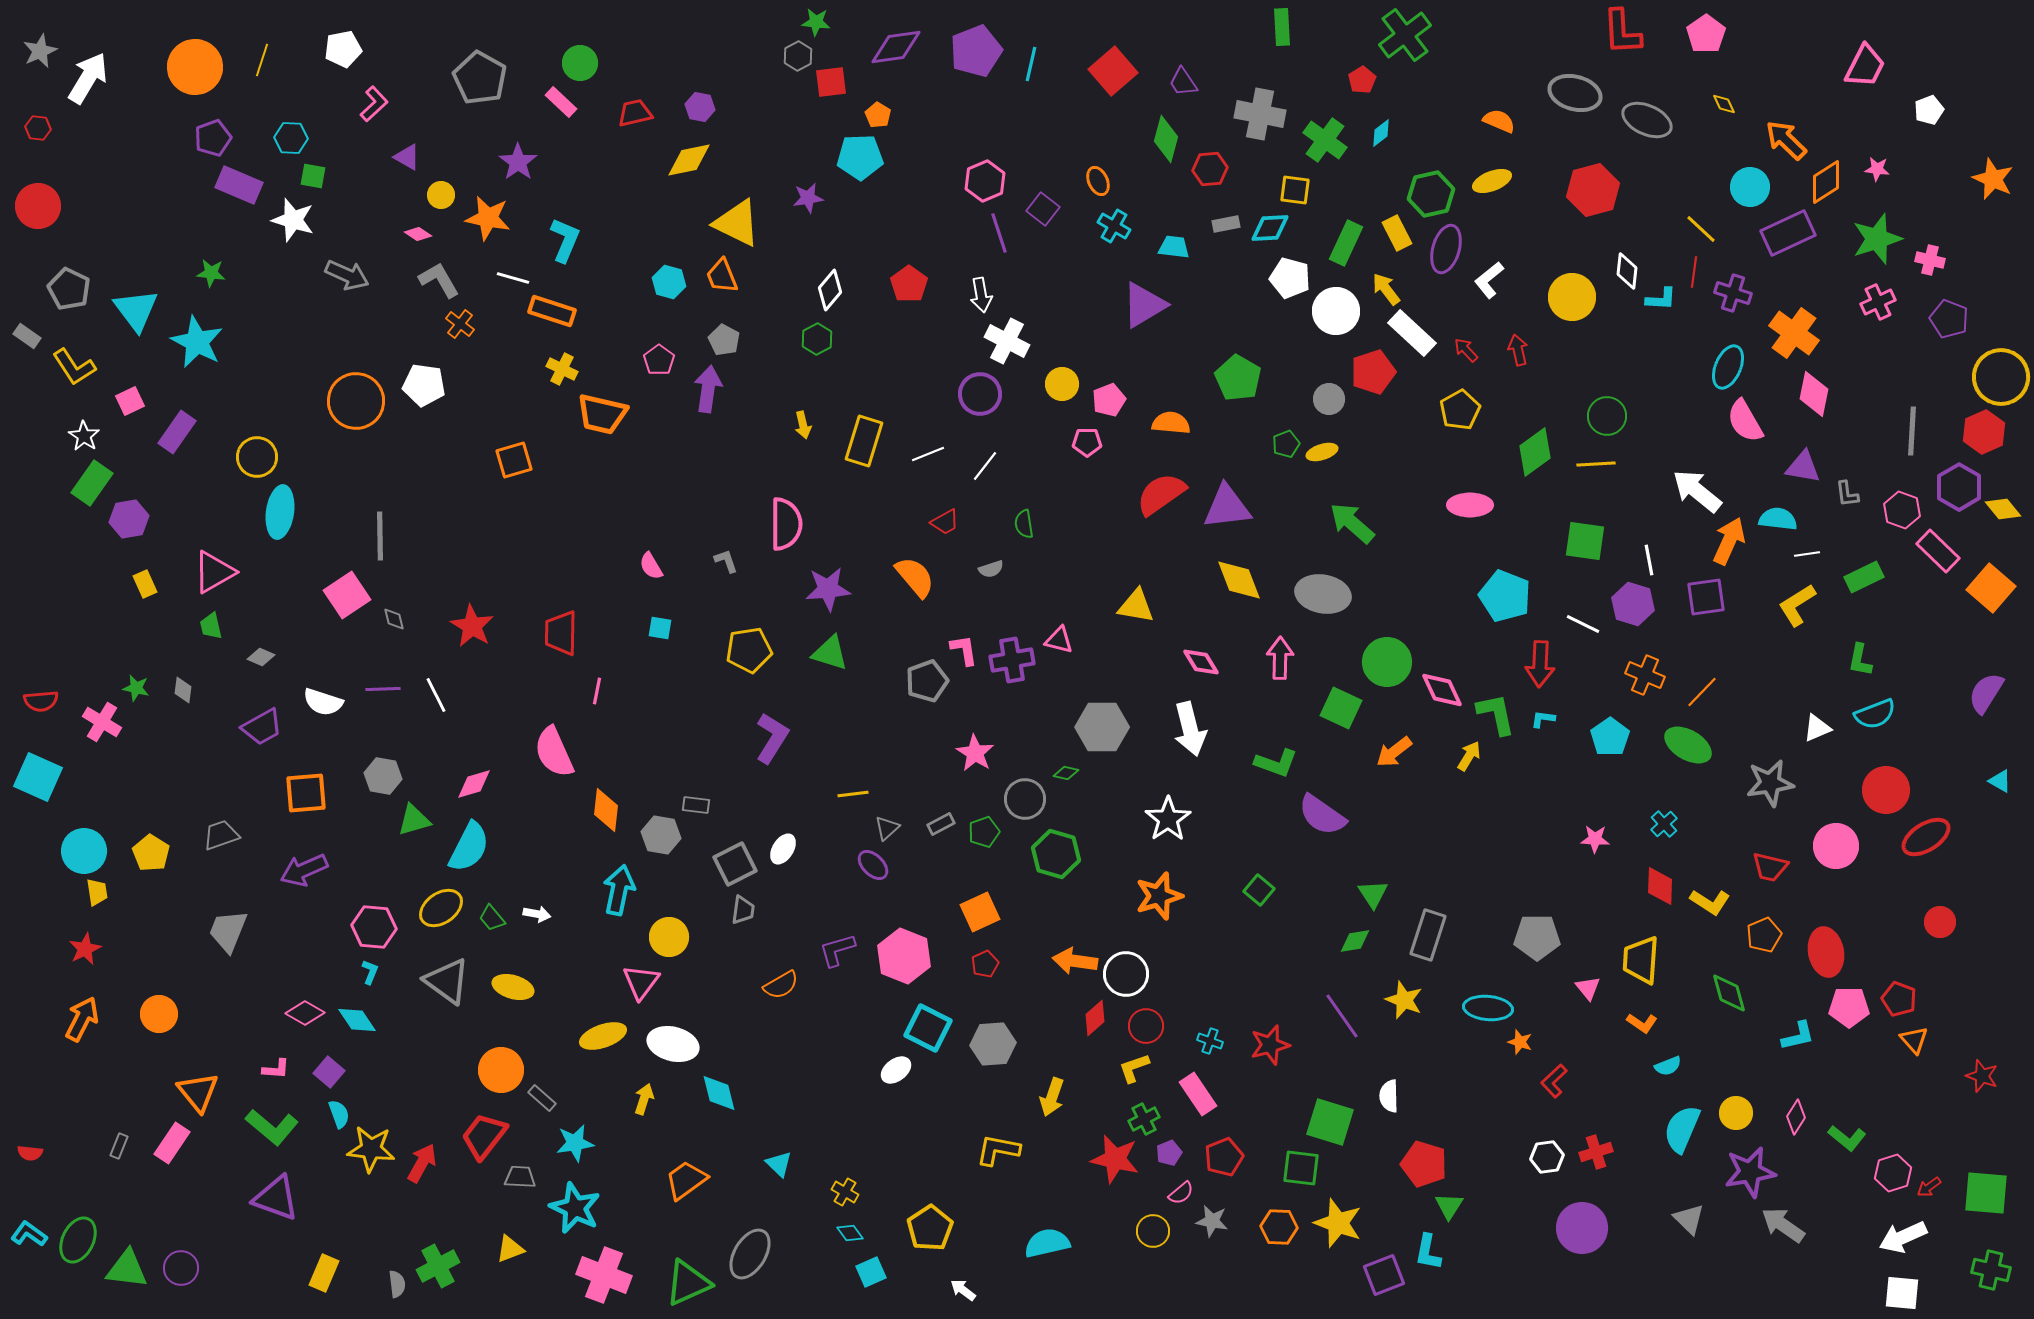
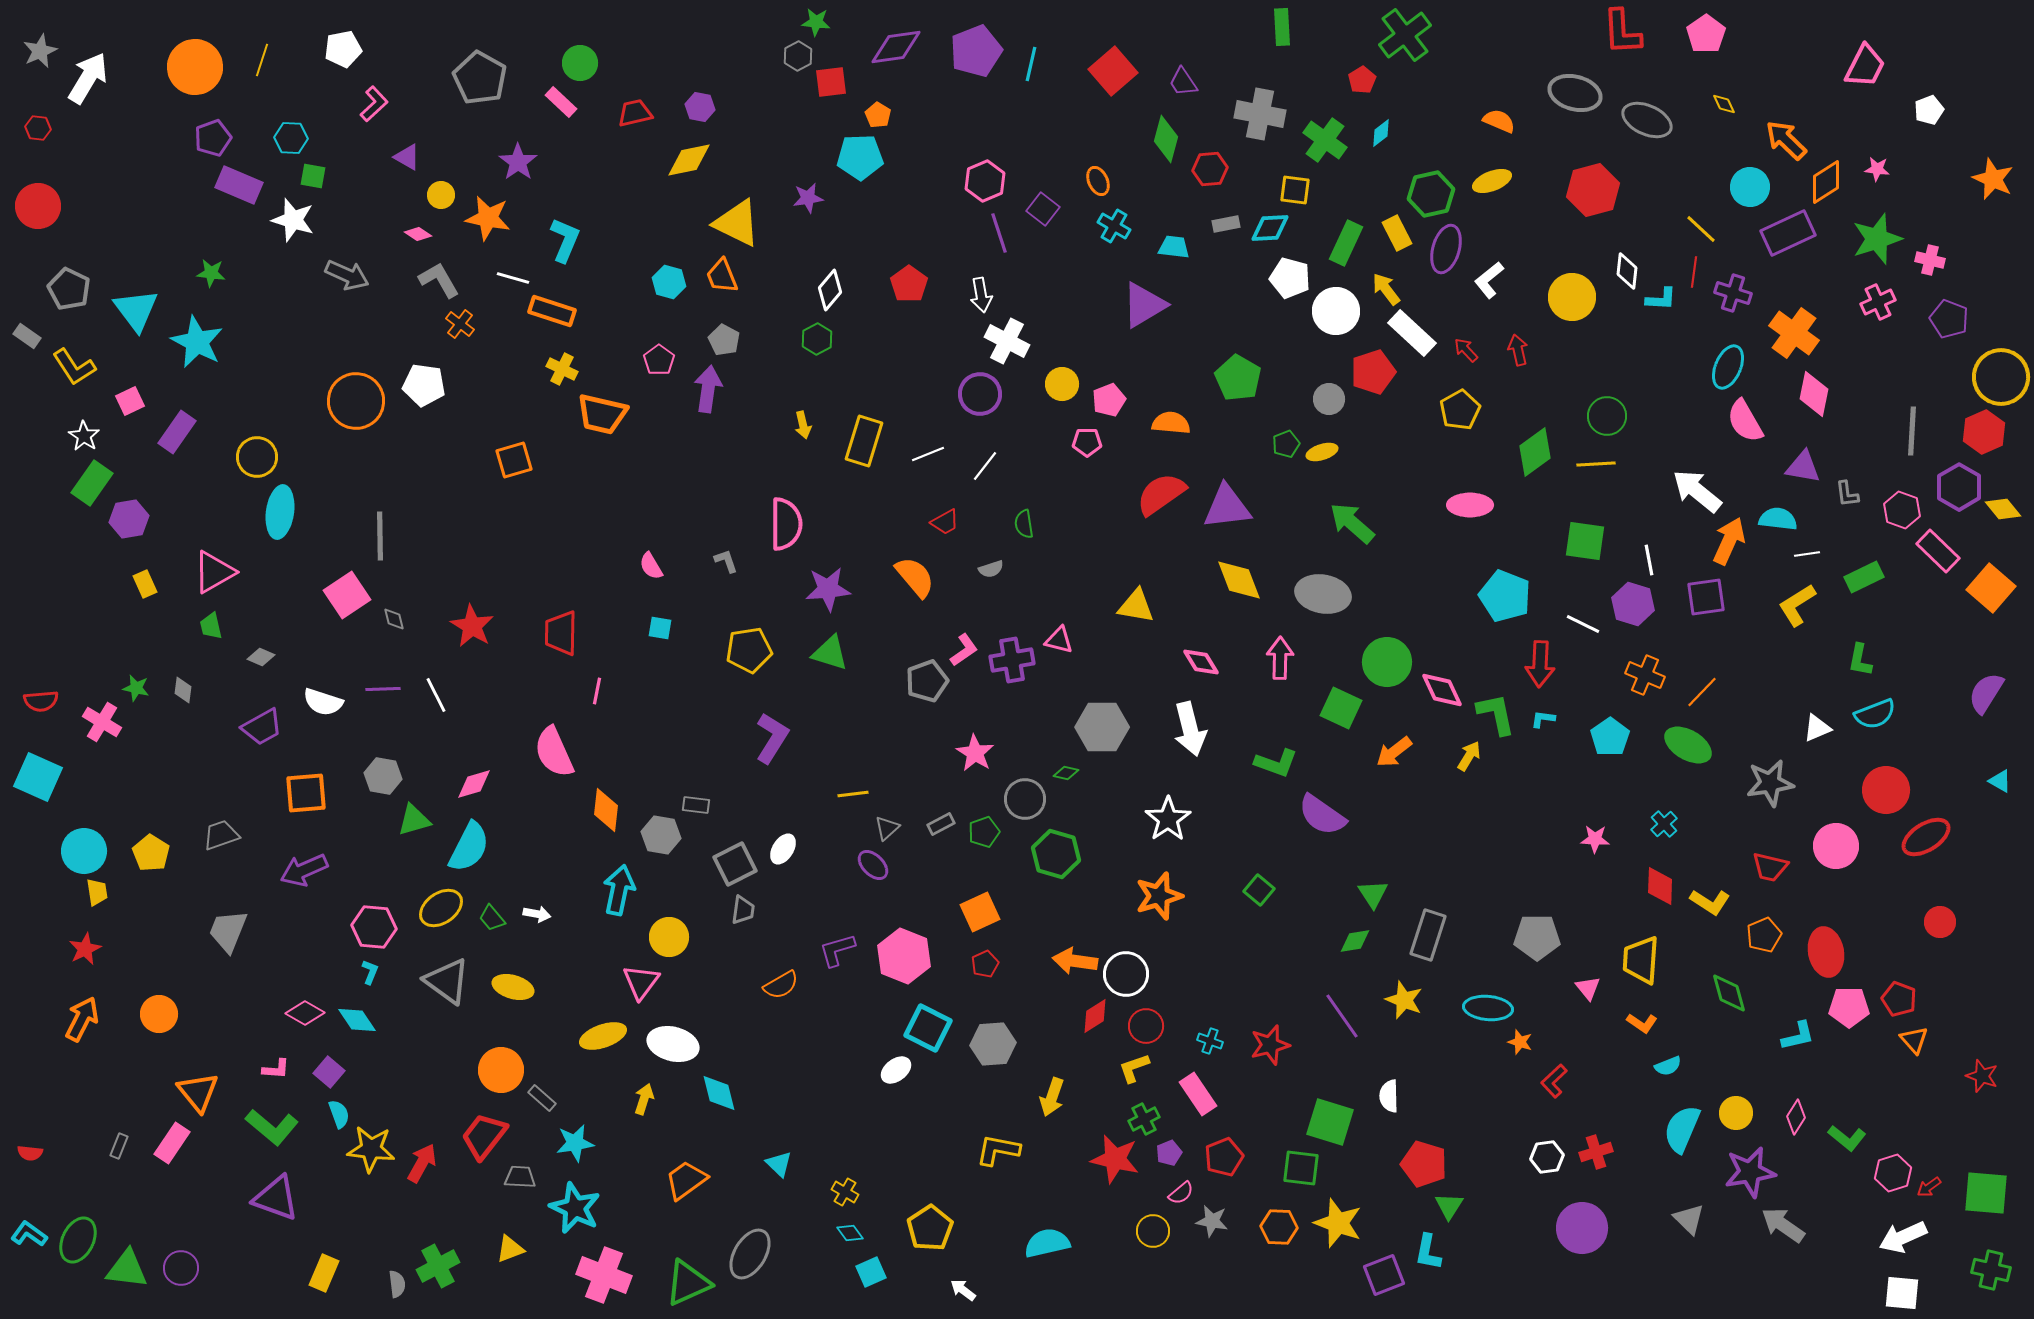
pink L-shape at (964, 650): rotated 64 degrees clockwise
red diamond at (1095, 1018): moved 2 px up; rotated 9 degrees clockwise
